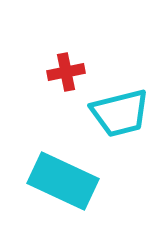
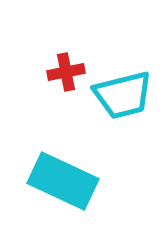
cyan trapezoid: moved 3 px right, 18 px up
